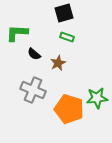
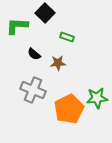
black square: moved 19 px left; rotated 30 degrees counterclockwise
green L-shape: moved 7 px up
brown star: rotated 21 degrees clockwise
orange pentagon: rotated 28 degrees clockwise
